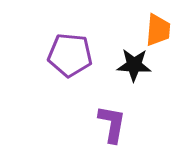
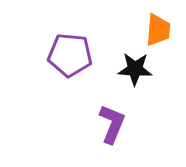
black star: moved 1 px right, 4 px down
purple L-shape: rotated 12 degrees clockwise
